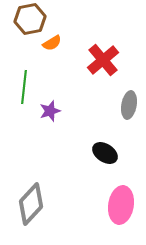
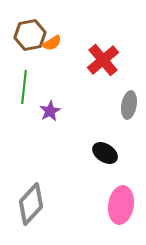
brown hexagon: moved 16 px down
purple star: rotated 10 degrees counterclockwise
